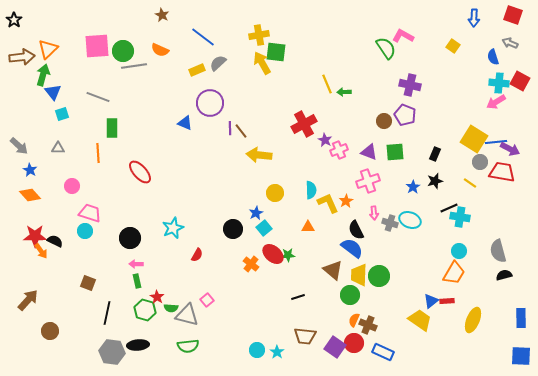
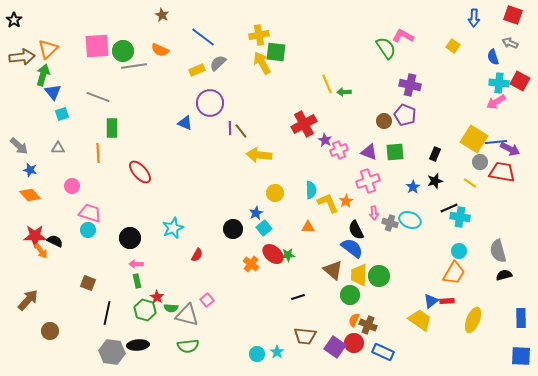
blue star at (30, 170): rotated 16 degrees counterclockwise
cyan circle at (85, 231): moved 3 px right, 1 px up
cyan circle at (257, 350): moved 4 px down
